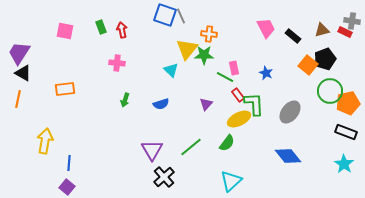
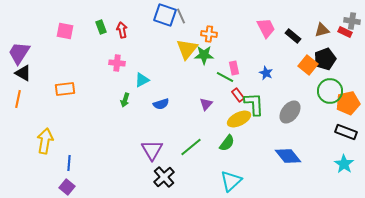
cyan triangle at (171, 70): moved 29 px left, 10 px down; rotated 49 degrees clockwise
